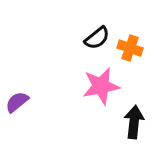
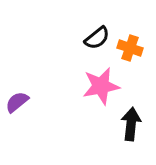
black arrow: moved 3 px left, 2 px down
